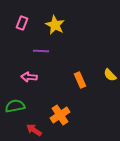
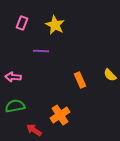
pink arrow: moved 16 px left
